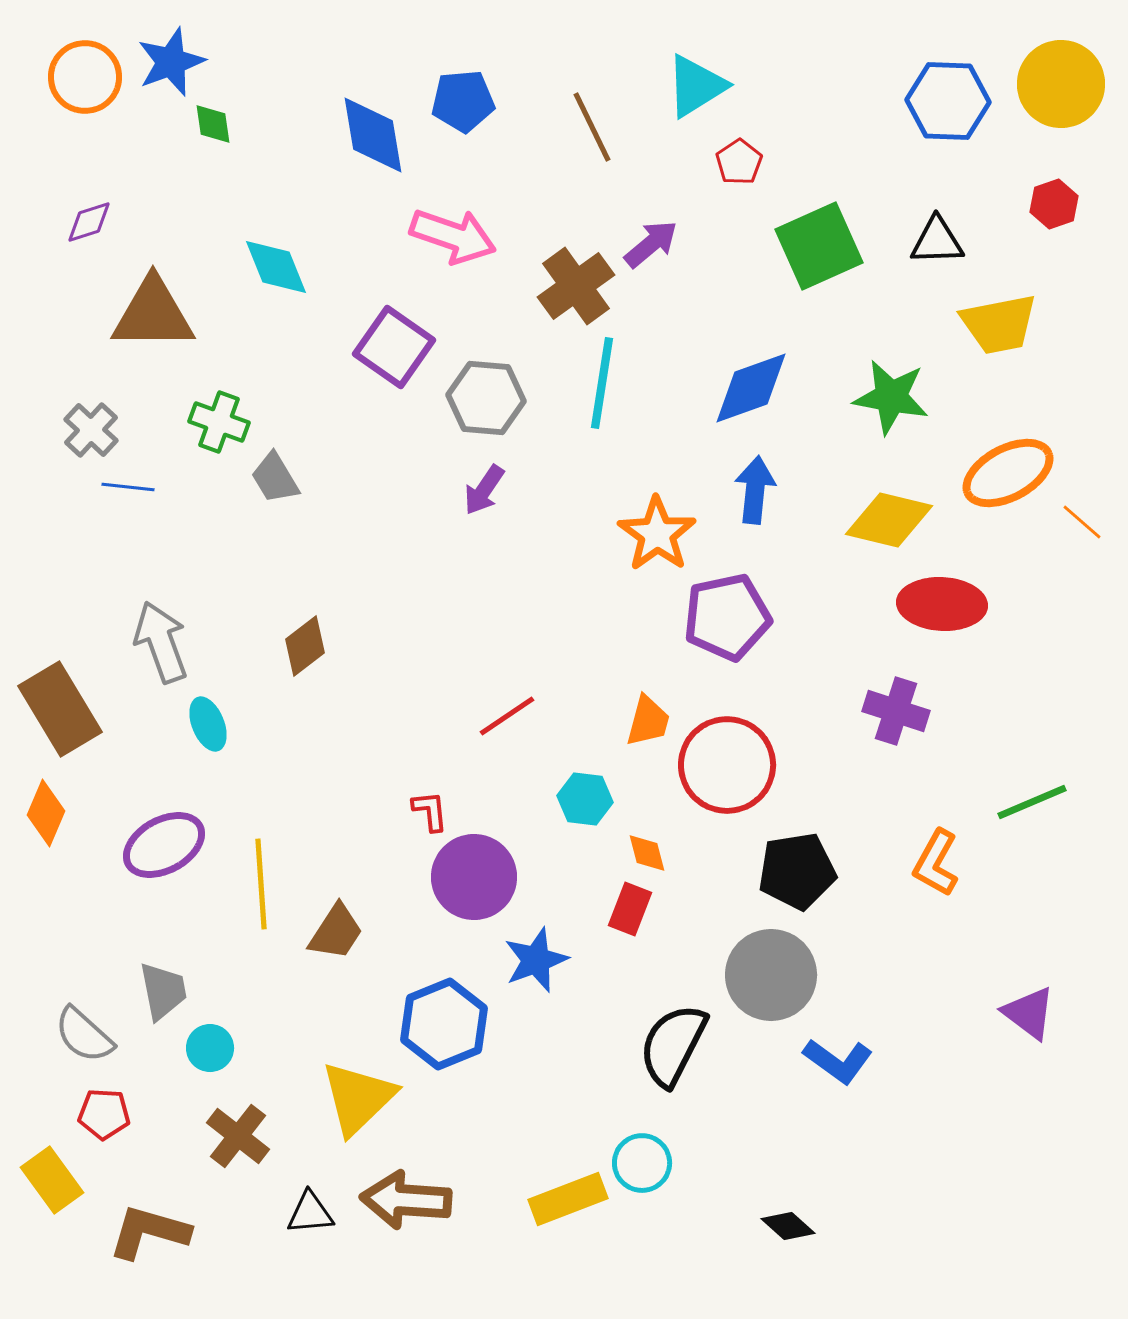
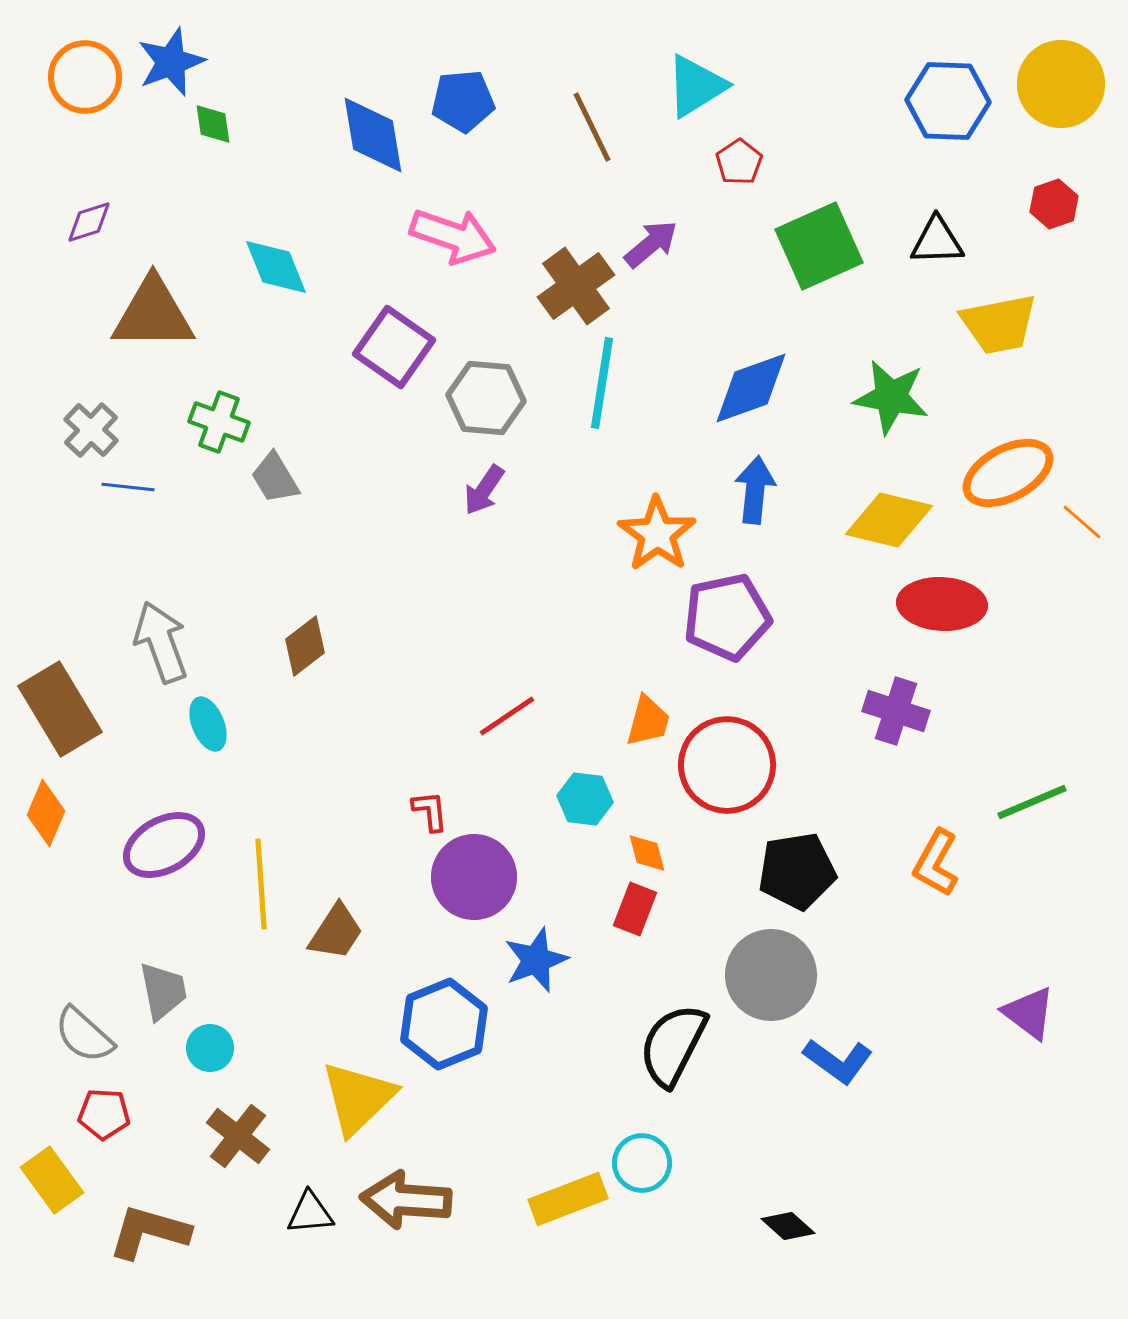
red rectangle at (630, 909): moved 5 px right
